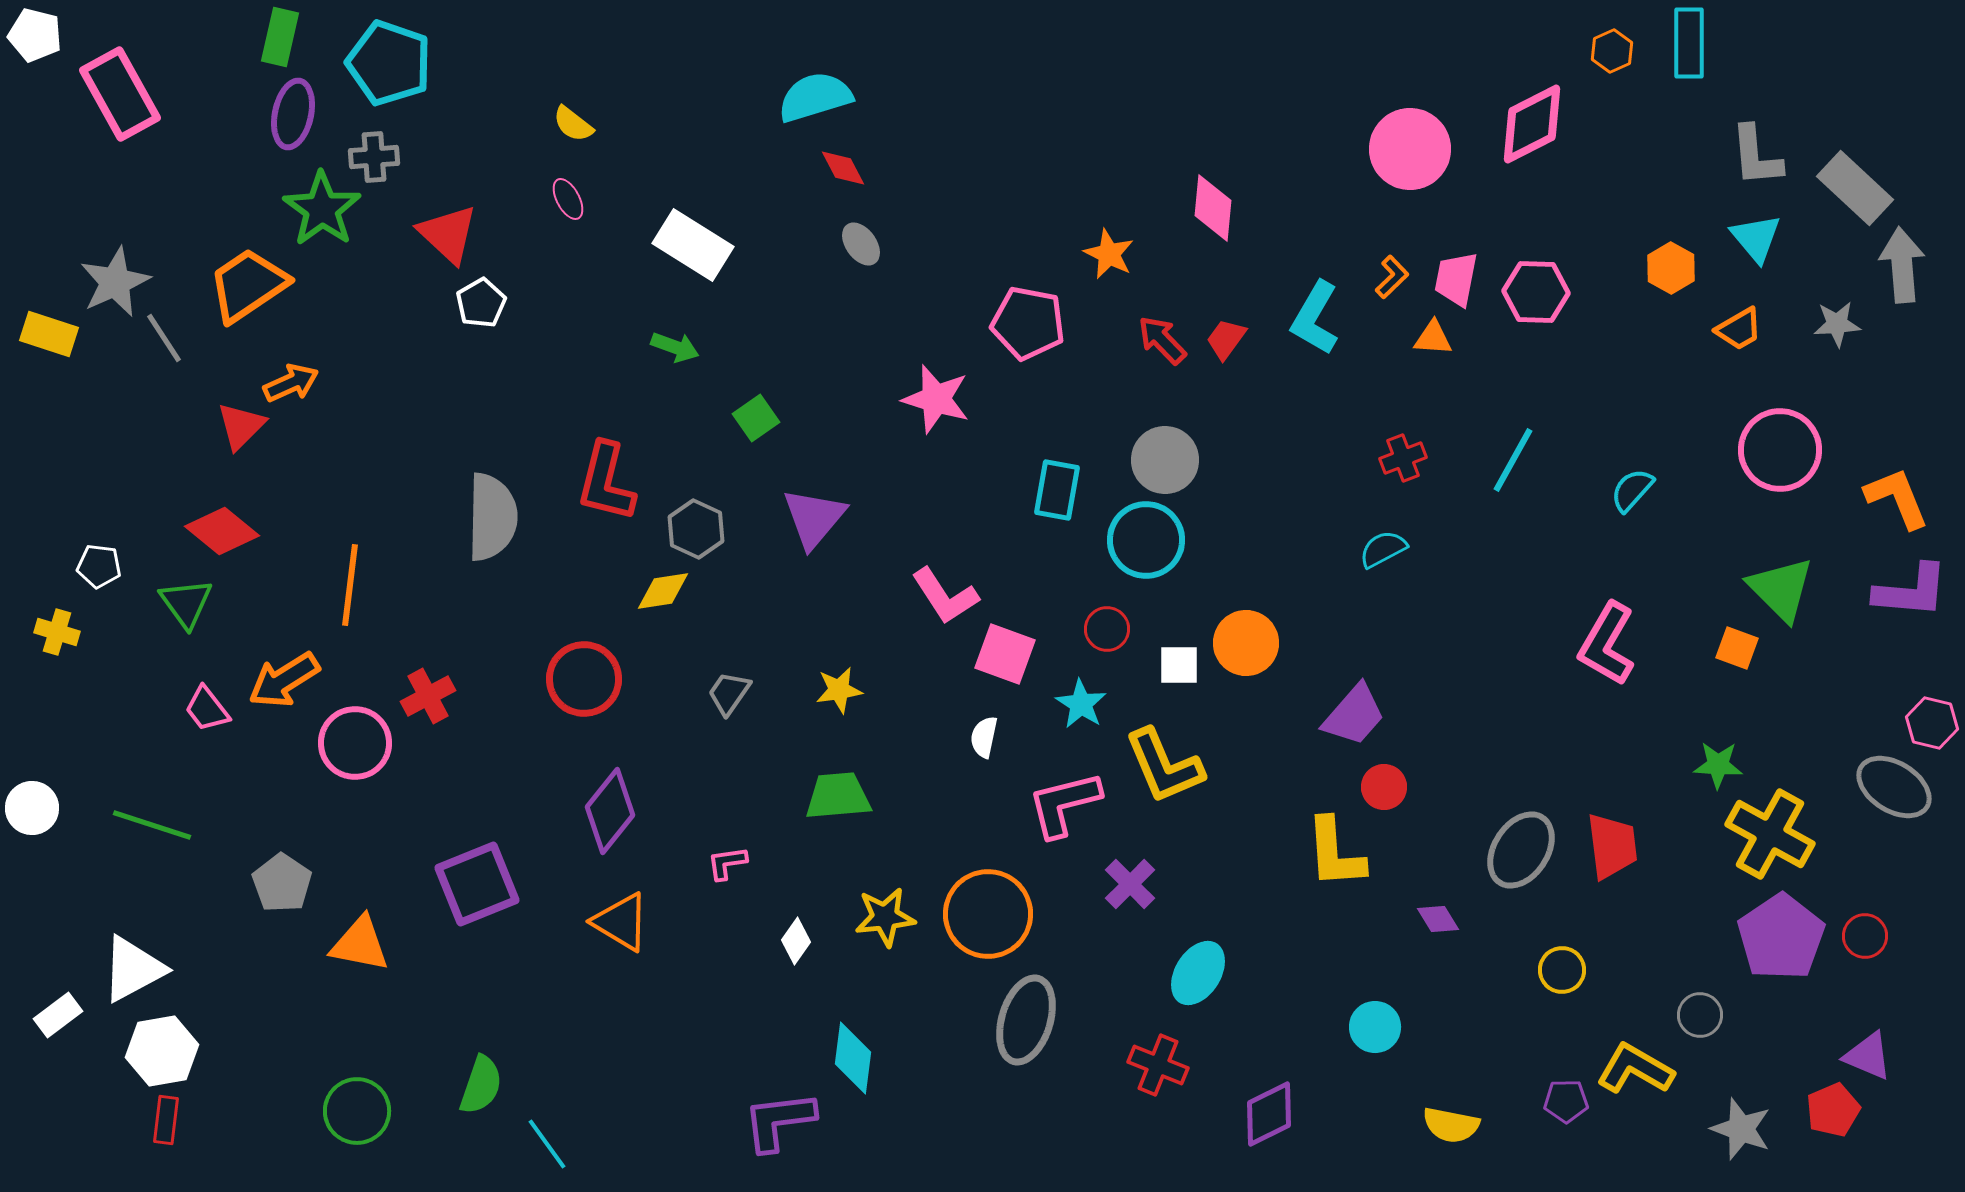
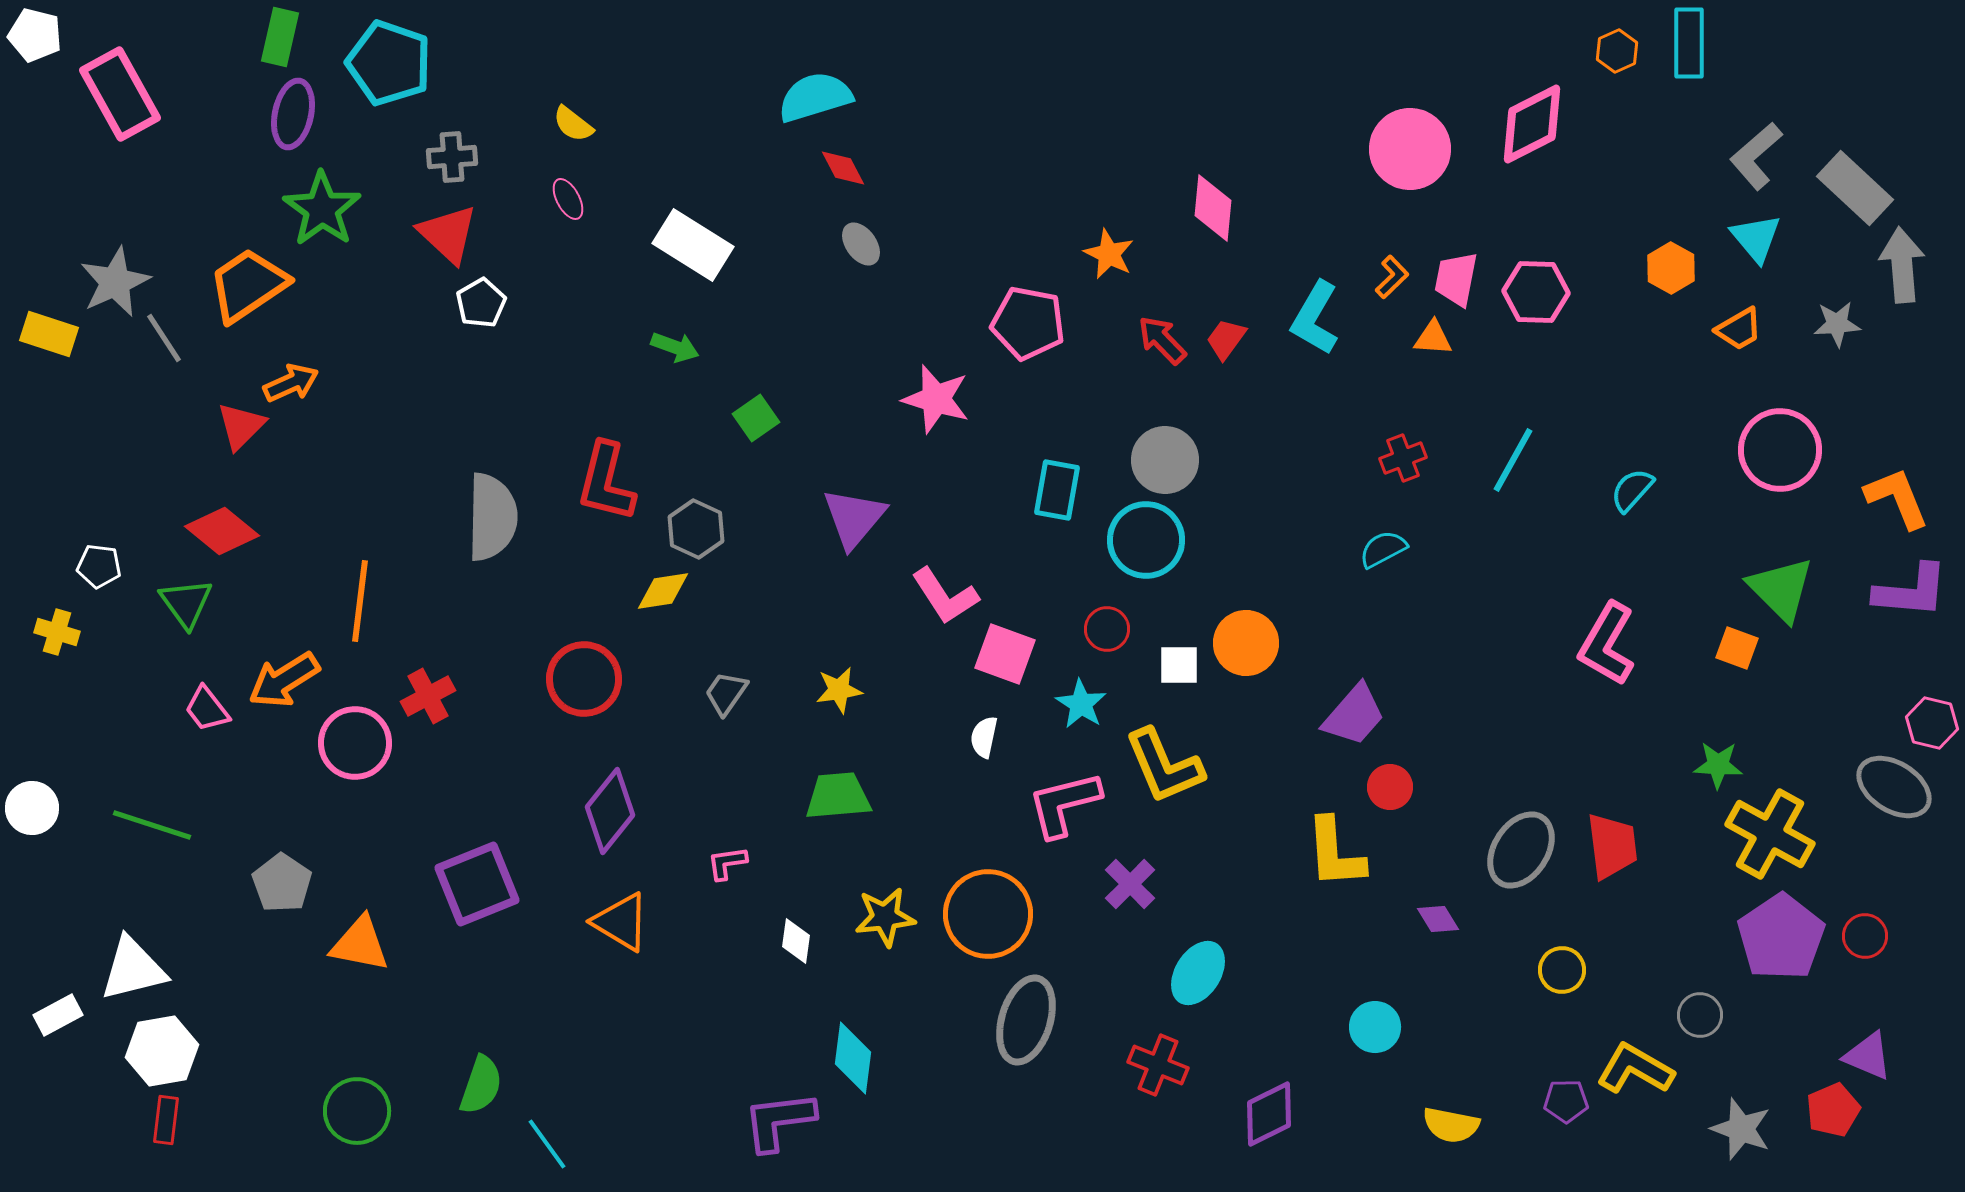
orange hexagon at (1612, 51): moved 5 px right
gray L-shape at (1756, 156): rotated 54 degrees clockwise
gray cross at (374, 157): moved 78 px right
purple triangle at (814, 518): moved 40 px right
orange line at (350, 585): moved 10 px right, 16 px down
gray trapezoid at (729, 693): moved 3 px left
red circle at (1384, 787): moved 6 px right
white diamond at (796, 941): rotated 27 degrees counterclockwise
white triangle at (133, 969): rotated 14 degrees clockwise
white rectangle at (58, 1015): rotated 9 degrees clockwise
